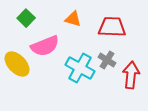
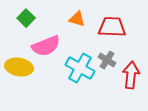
orange triangle: moved 4 px right
pink semicircle: moved 1 px right
yellow ellipse: moved 2 px right, 3 px down; rotated 36 degrees counterclockwise
